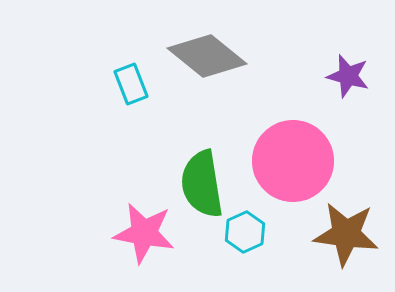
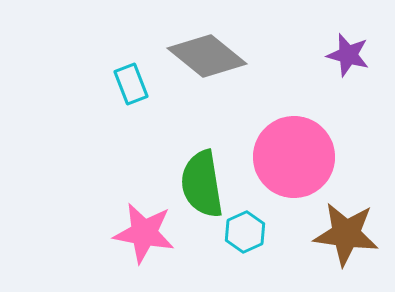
purple star: moved 21 px up
pink circle: moved 1 px right, 4 px up
